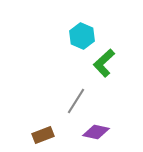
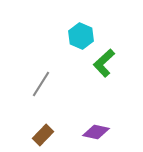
cyan hexagon: moved 1 px left
gray line: moved 35 px left, 17 px up
brown rectangle: rotated 25 degrees counterclockwise
